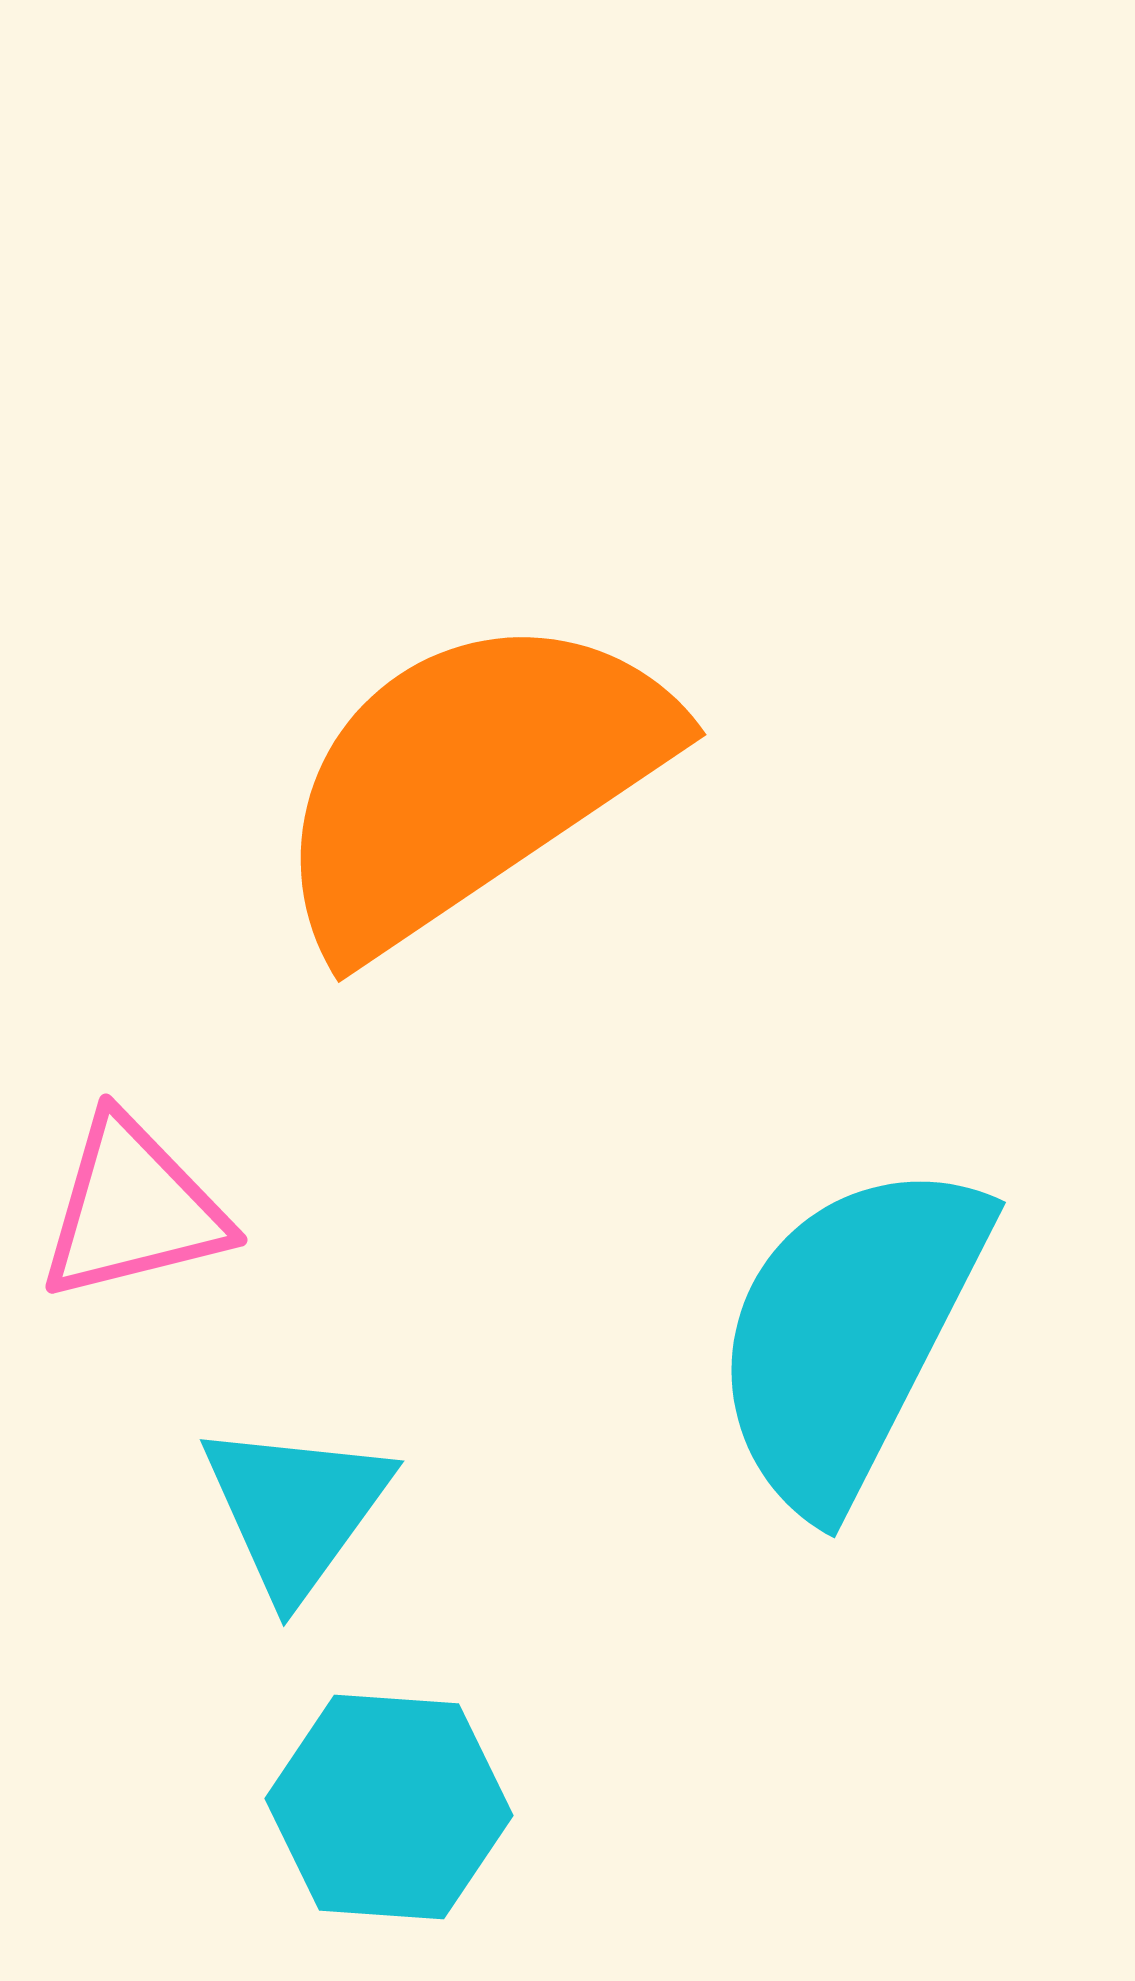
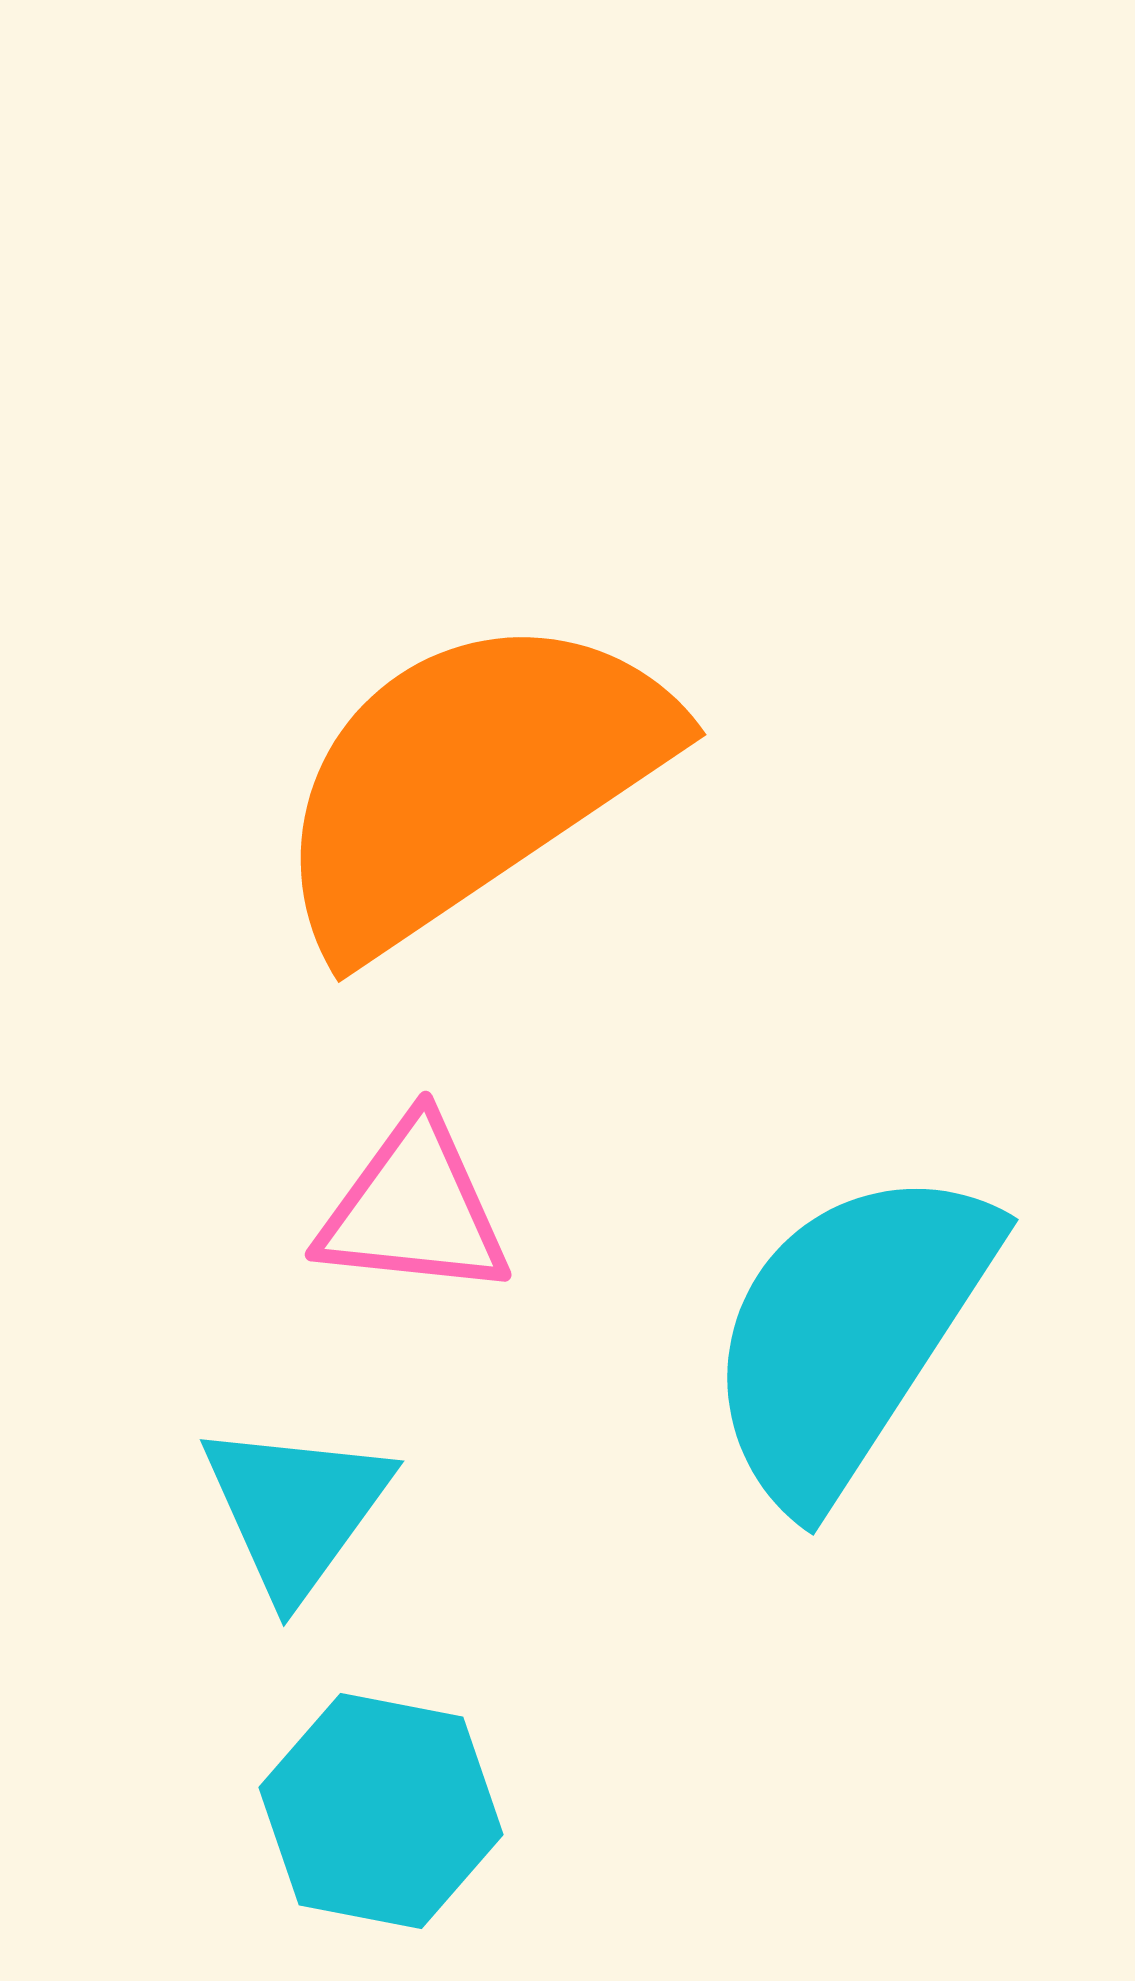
pink triangle: moved 281 px right; rotated 20 degrees clockwise
cyan semicircle: rotated 6 degrees clockwise
cyan hexagon: moved 8 px left, 4 px down; rotated 7 degrees clockwise
